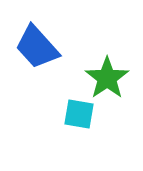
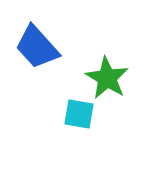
green star: rotated 6 degrees counterclockwise
